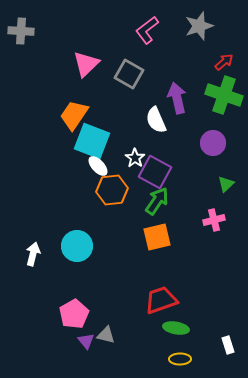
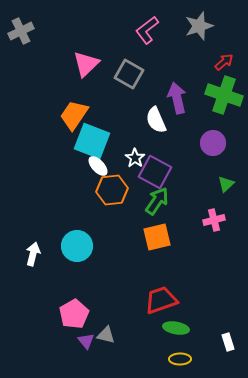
gray cross: rotated 30 degrees counterclockwise
white rectangle: moved 3 px up
